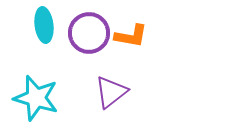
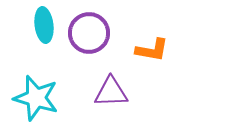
orange L-shape: moved 21 px right, 14 px down
purple triangle: rotated 36 degrees clockwise
